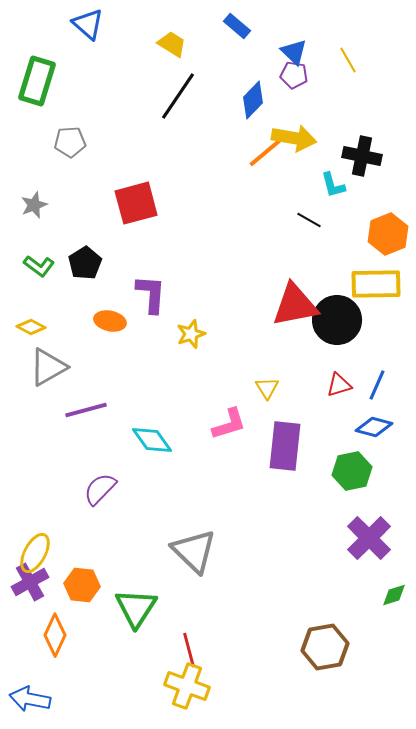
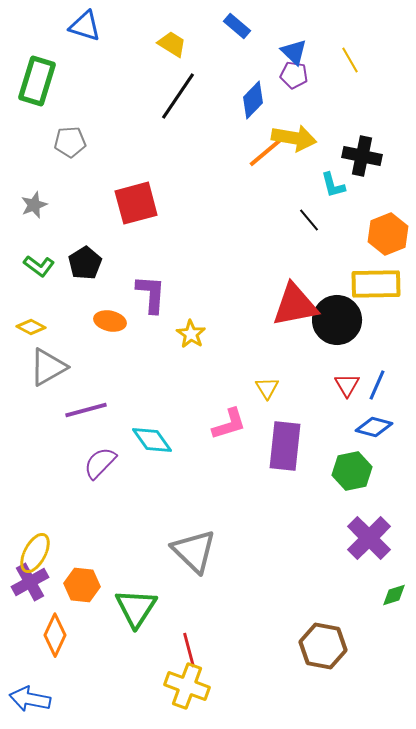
blue triangle at (88, 24): moved 3 px left, 2 px down; rotated 24 degrees counterclockwise
yellow line at (348, 60): moved 2 px right
black line at (309, 220): rotated 20 degrees clockwise
yellow star at (191, 334): rotated 20 degrees counterclockwise
red triangle at (339, 385): moved 8 px right; rotated 44 degrees counterclockwise
purple semicircle at (100, 489): moved 26 px up
brown hexagon at (325, 647): moved 2 px left, 1 px up; rotated 21 degrees clockwise
